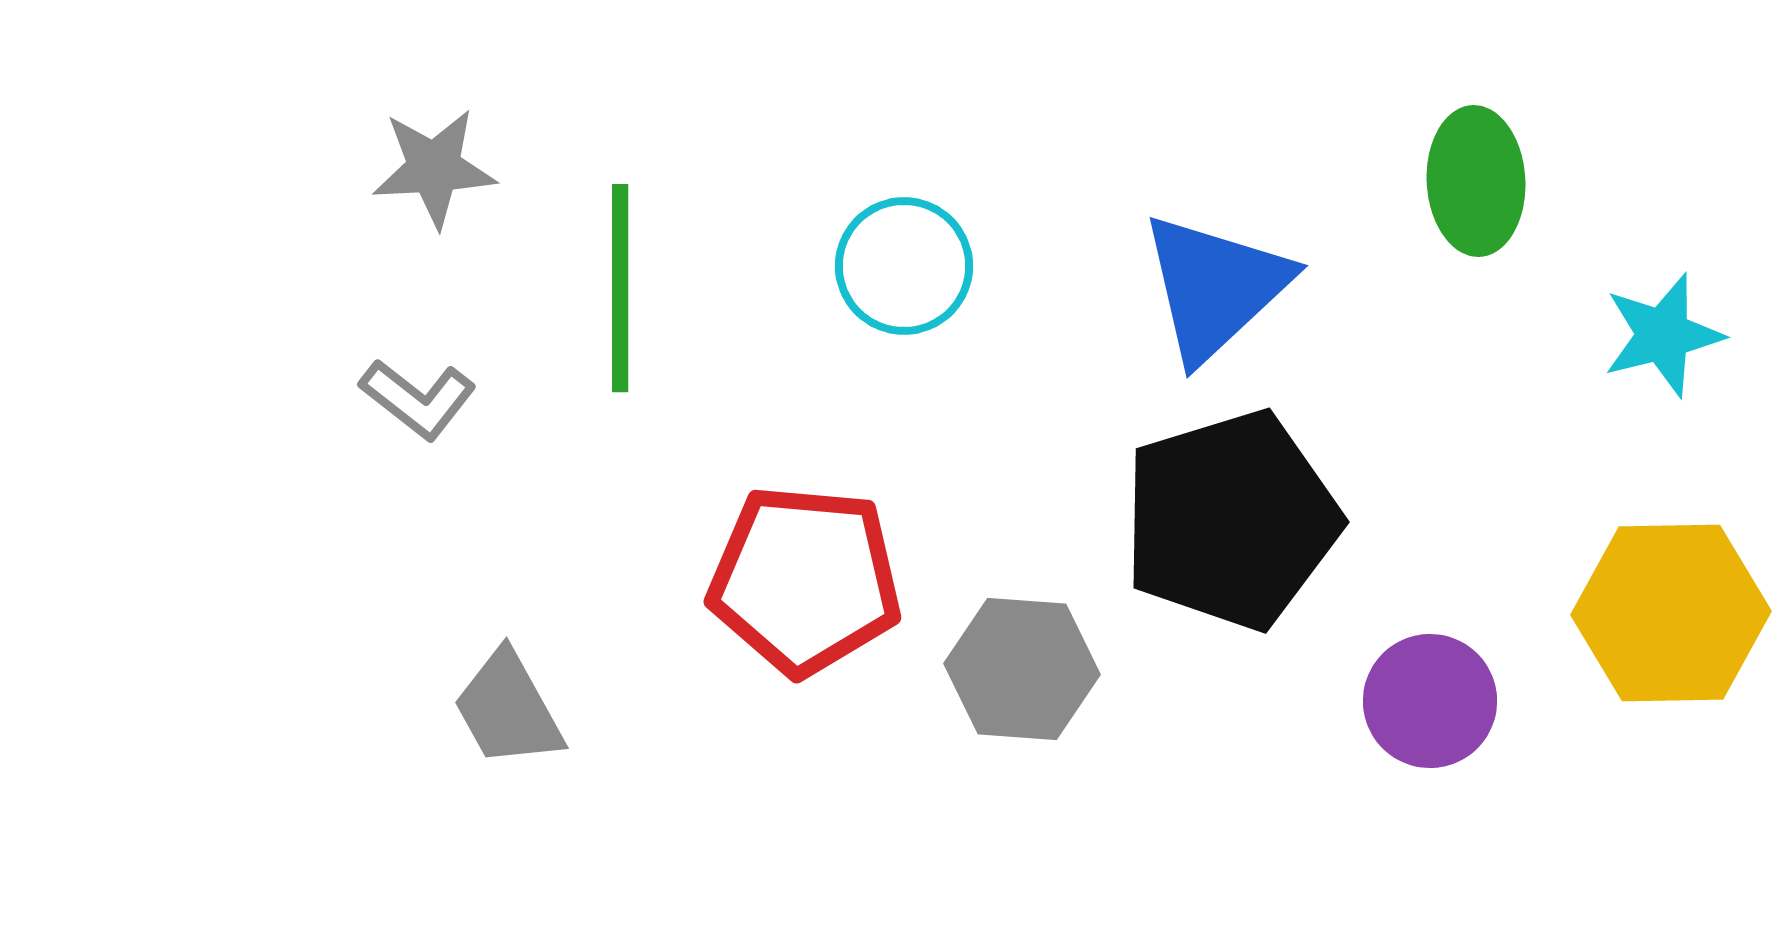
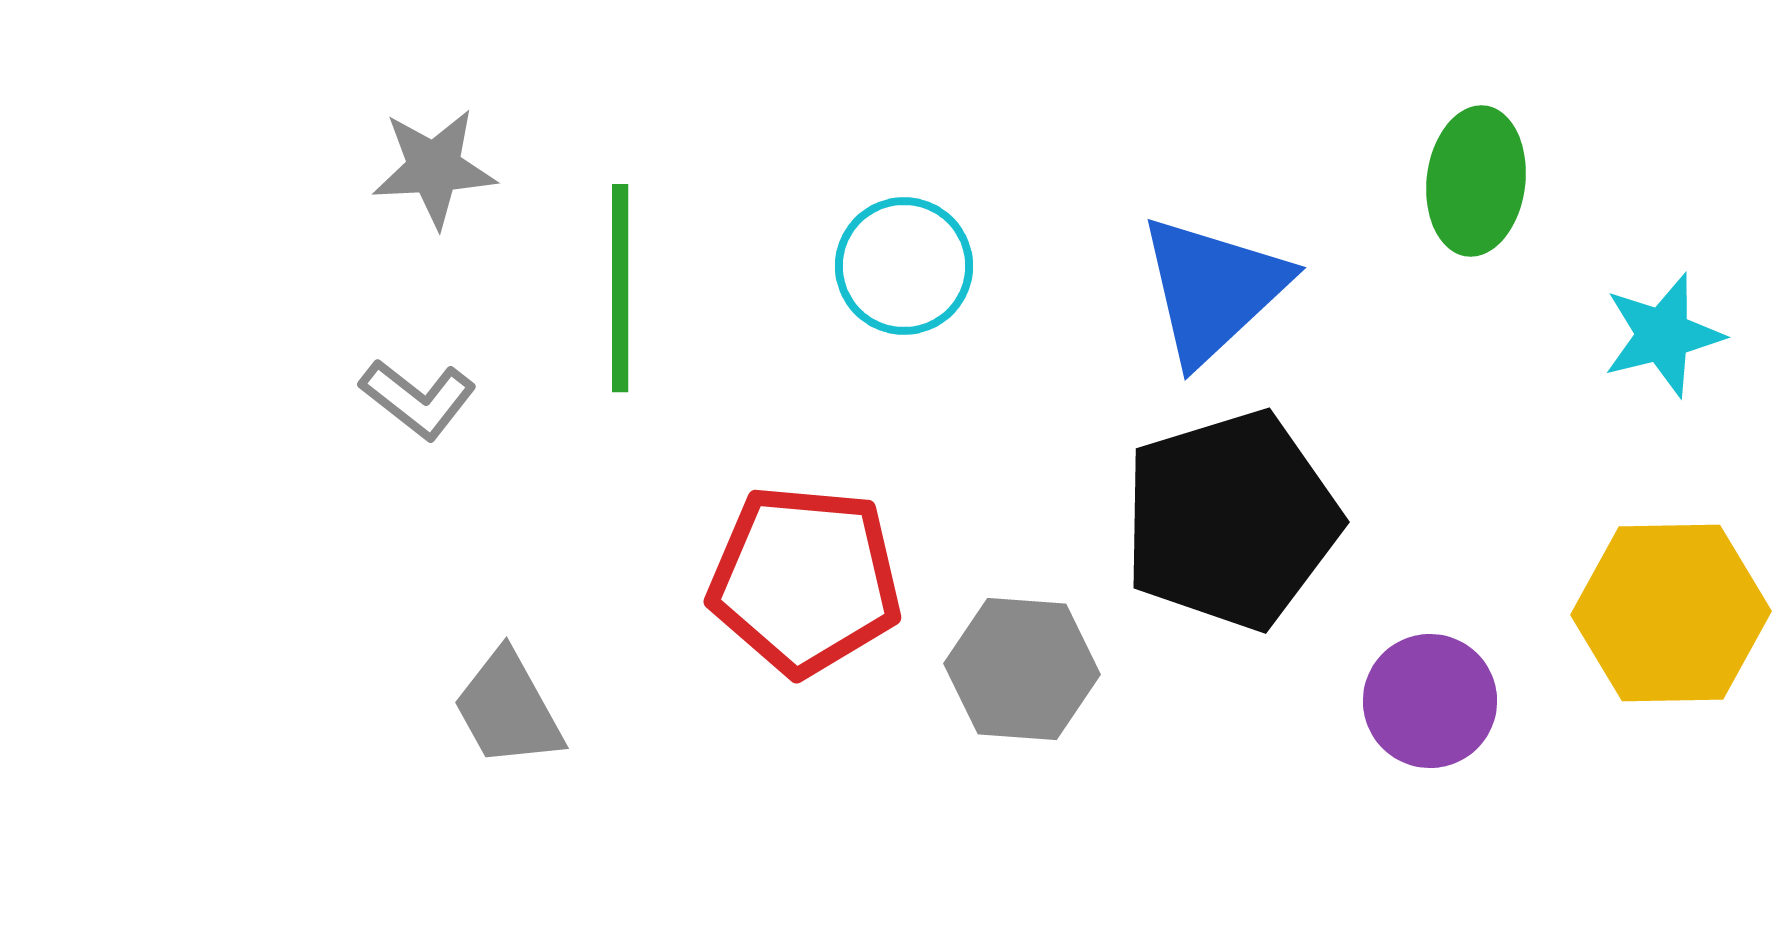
green ellipse: rotated 10 degrees clockwise
blue triangle: moved 2 px left, 2 px down
